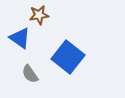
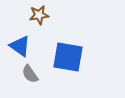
blue triangle: moved 8 px down
blue square: rotated 28 degrees counterclockwise
